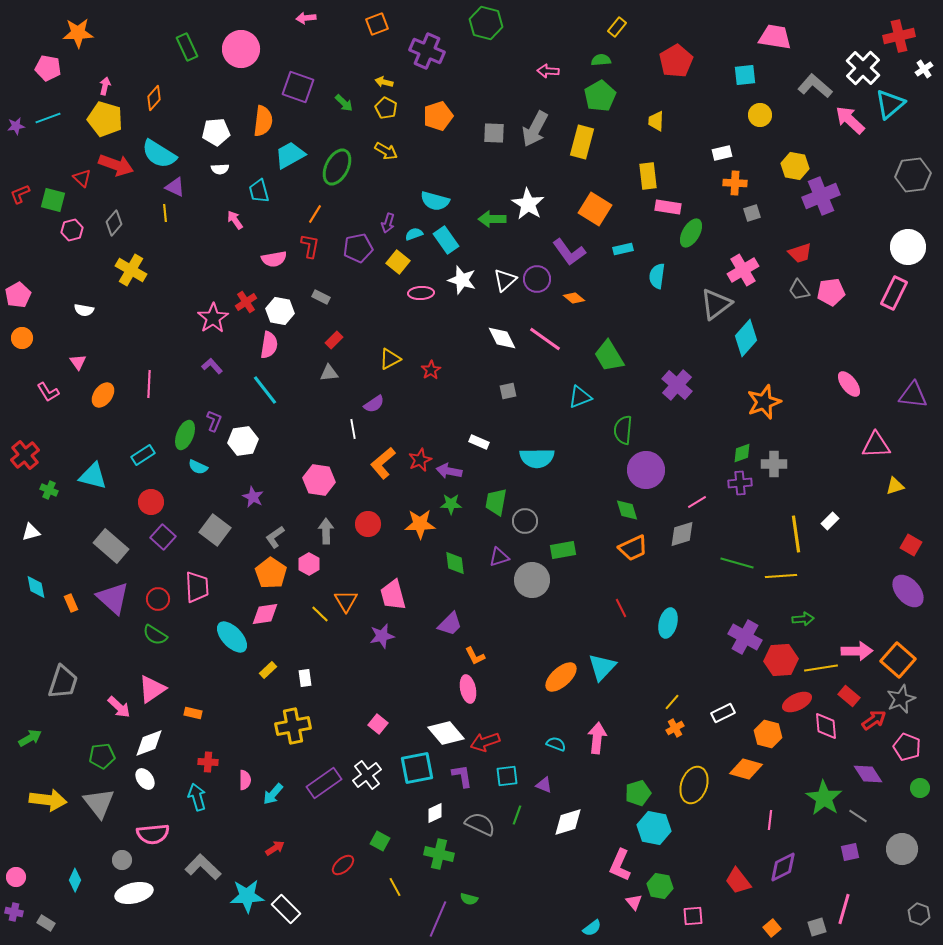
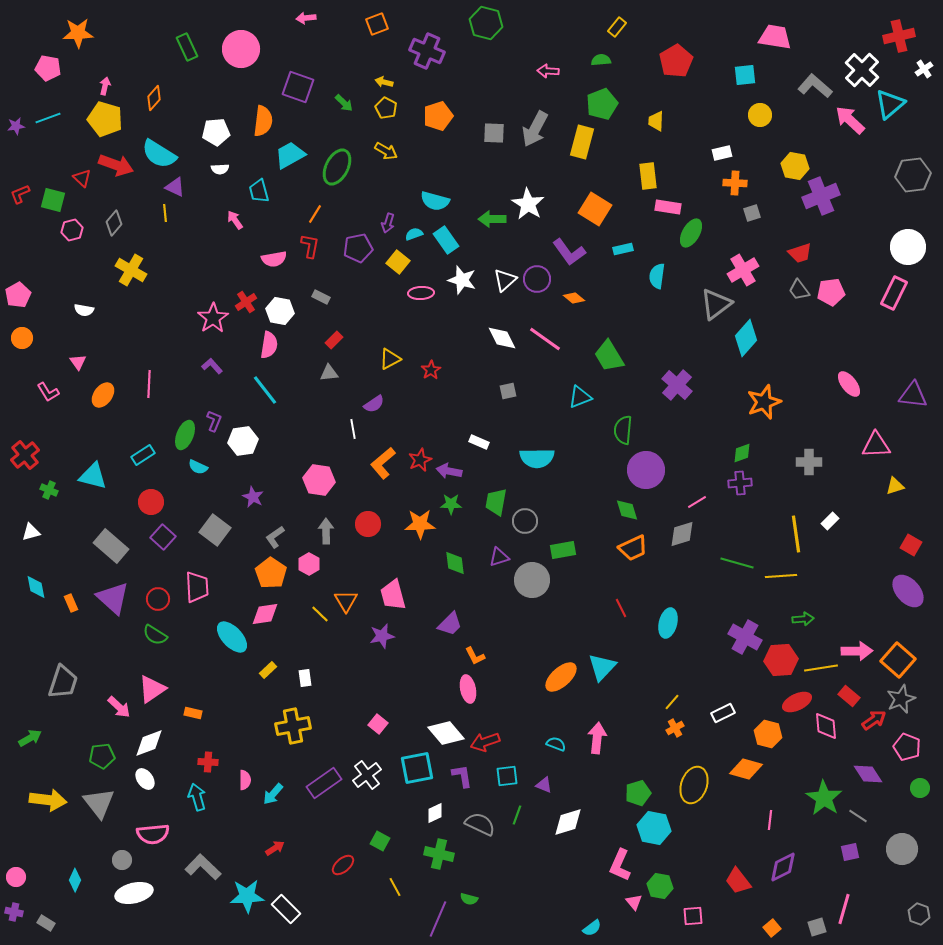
white cross at (863, 68): moved 1 px left, 2 px down
green pentagon at (600, 96): moved 2 px right, 8 px down; rotated 8 degrees clockwise
gray cross at (774, 464): moved 35 px right, 2 px up
